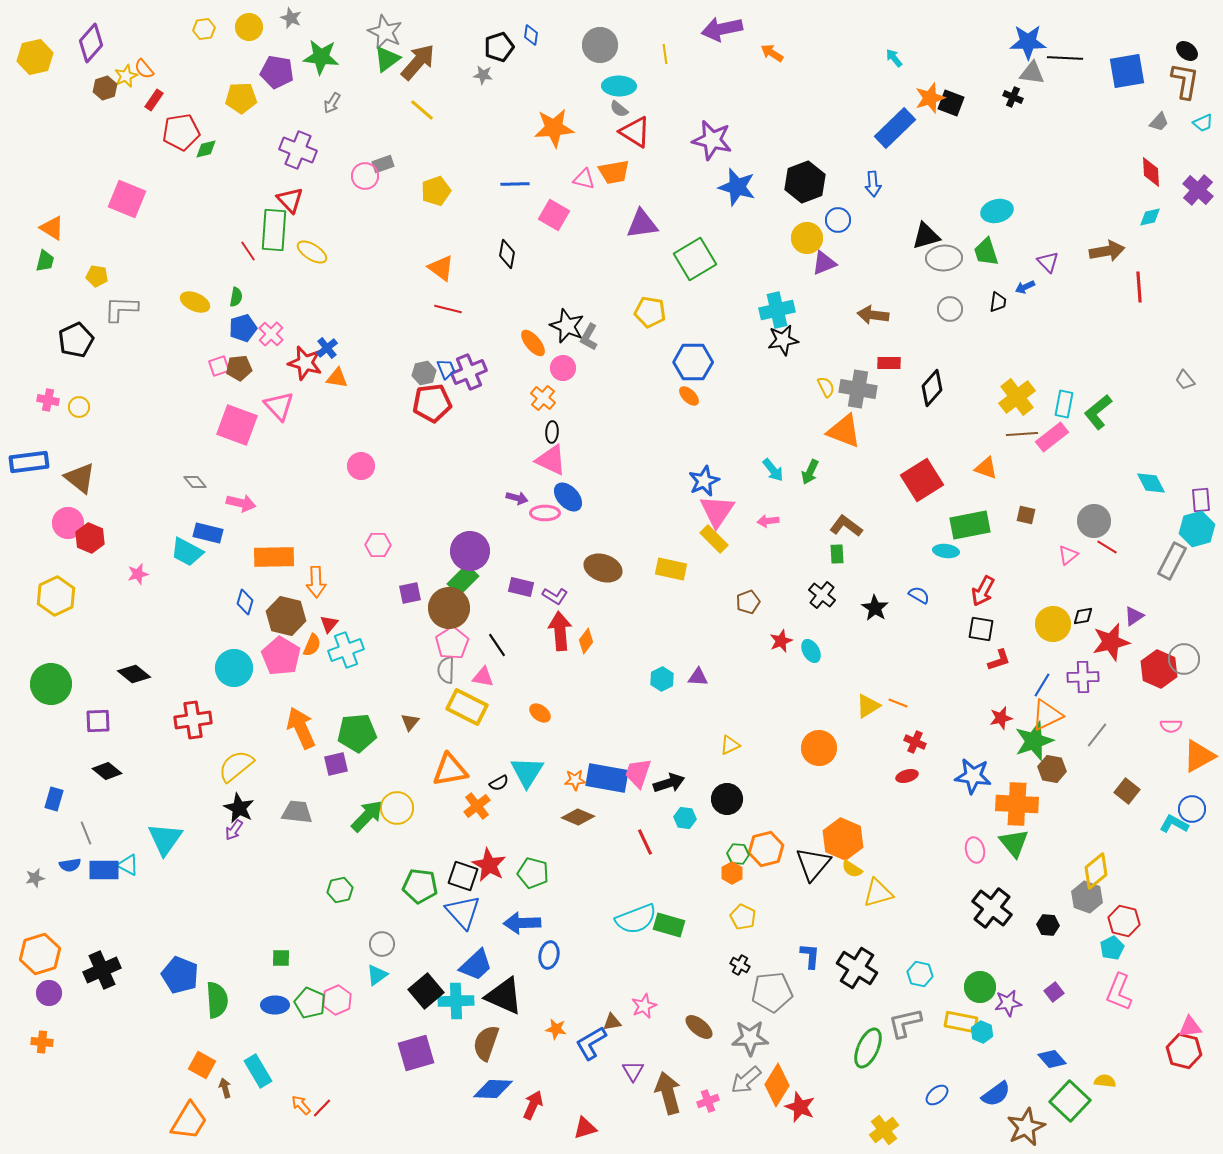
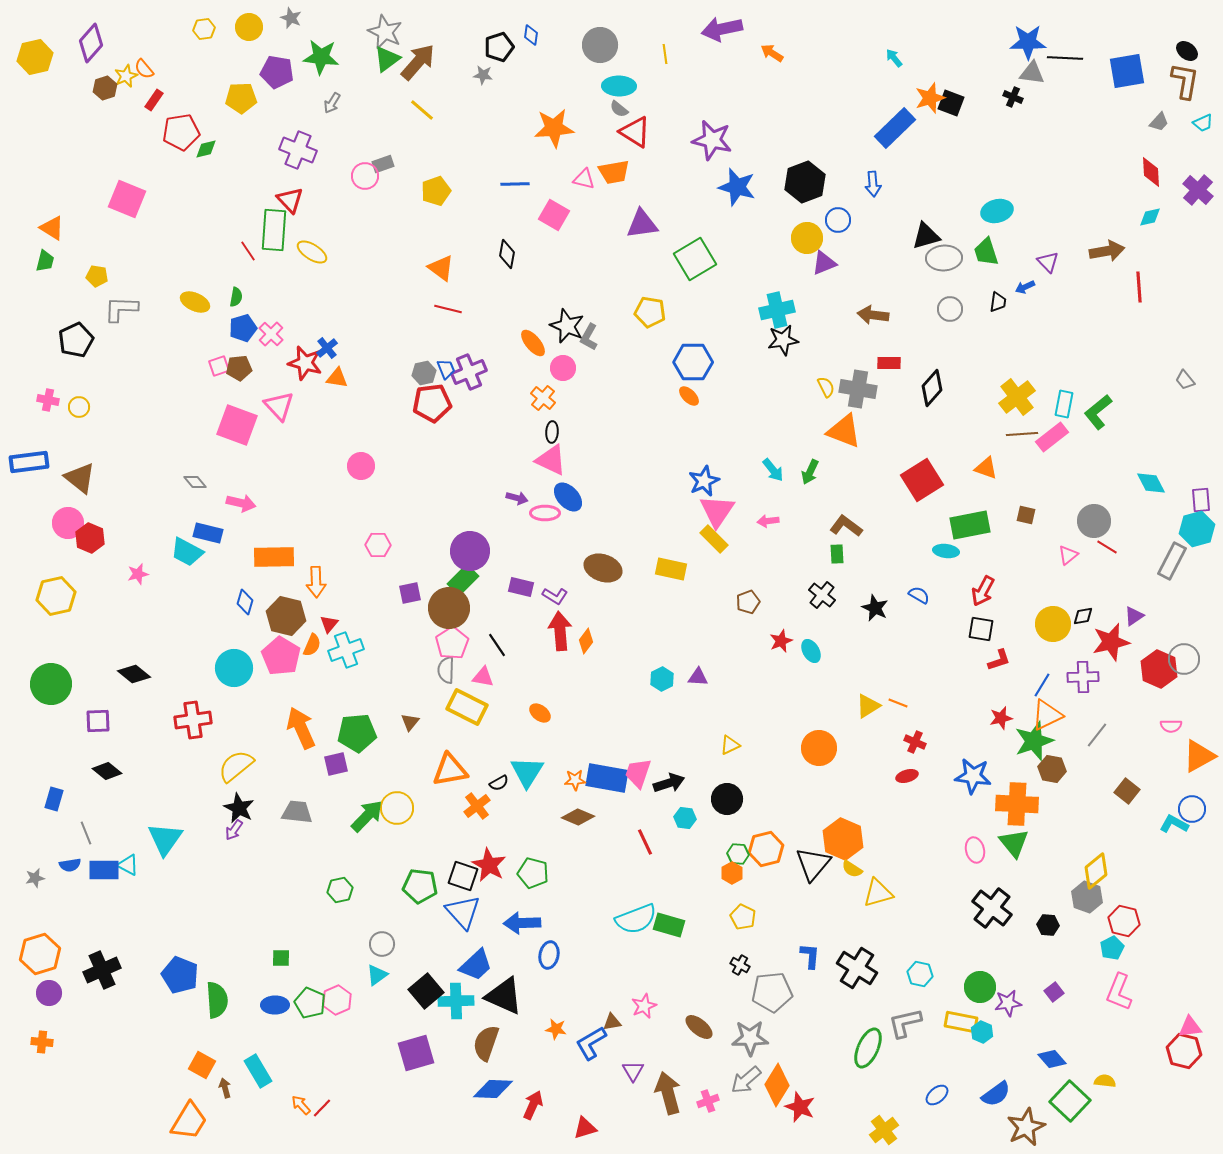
yellow hexagon at (56, 596): rotated 12 degrees clockwise
black star at (875, 608): rotated 8 degrees counterclockwise
